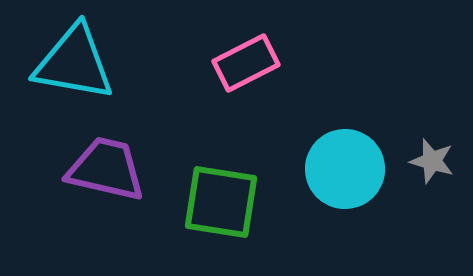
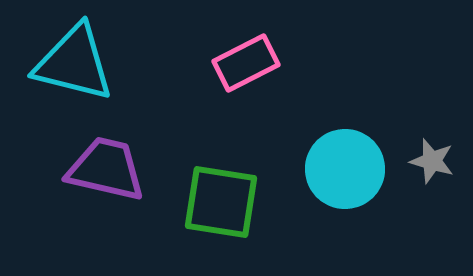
cyan triangle: rotated 4 degrees clockwise
